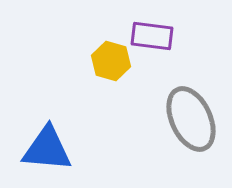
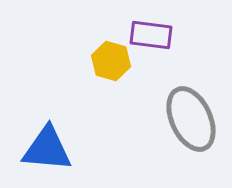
purple rectangle: moved 1 px left, 1 px up
